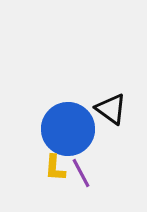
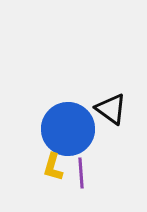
yellow L-shape: moved 2 px left, 1 px up; rotated 12 degrees clockwise
purple line: rotated 24 degrees clockwise
